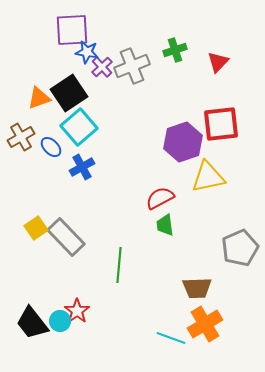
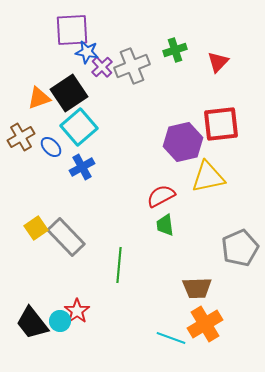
purple hexagon: rotated 6 degrees clockwise
red semicircle: moved 1 px right, 2 px up
